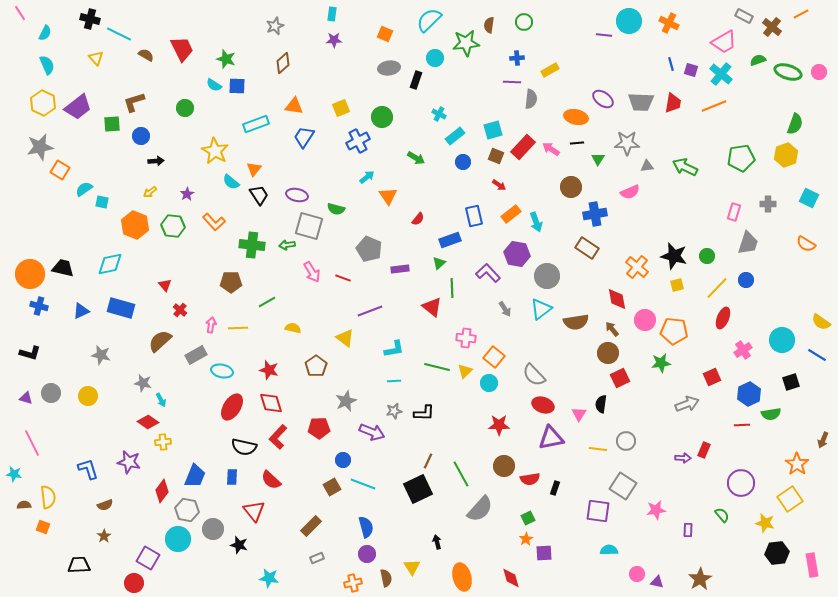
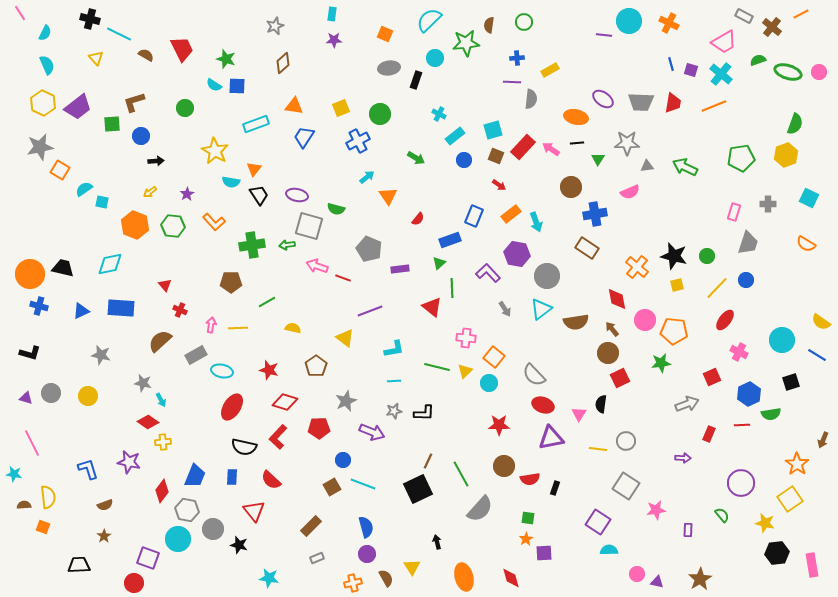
green circle at (382, 117): moved 2 px left, 3 px up
blue circle at (463, 162): moved 1 px right, 2 px up
cyan semicircle at (231, 182): rotated 30 degrees counterclockwise
blue rectangle at (474, 216): rotated 35 degrees clockwise
green cross at (252, 245): rotated 15 degrees counterclockwise
pink arrow at (312, 272): moved 5 px right, 6 px up; rotated 140 degrees clockwise
blue rectangle at (121, 308): rotated 12 degrees counterclockwise
red cross at (180, 310): rotated 16 degrees counterclockwise
red ellipse at (723, 318): moved 2 px right, 2 px down; rotated 15 degrees clockwise
pink cross at (743, 350): moved 4 px left, 2 px down; rotated 30 degrees counterclockwise
red diamond at (271, 403): moved 14 px right, 1 px up; rotated 55 degrees counterclockwise
red rectangle at (704, 450): moved 5 px right, 16 px up
gray square at (623, 486): moved 3 px right
purple square at (598, 511): moved 11 px down; rotated 25 degrees clockwise
green square at (528, 518): rotated 32 degrees clockwise
purple square at (148, 558): rotated 10 degrees counterclockwise
orange ellipse at (462, 577): moved 2 px right
brown semicircle at (386, 578): rotated 18 degrees counterclockwise
